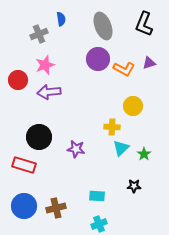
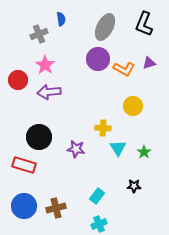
gray ellipse: moved 2 px right, 1 px down; rotated 48 degrees clockwise
pink star: rotated 18 degrees counterclockwise
yellow cross: moved 9 px left, 1 px down
cyan triangle: moved 3 px left; rotated 18 degrees counterclockwise
green star: moved 2 px up
cyan rectangle: rotated 56 degrees counterclockwise
